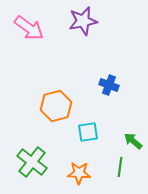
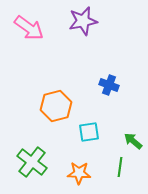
cyan square: moved 1 px right
